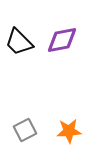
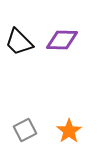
purple diamond: rotated 12 degrees clockwise
orange star: rotated 30 degrees counterclockwise
